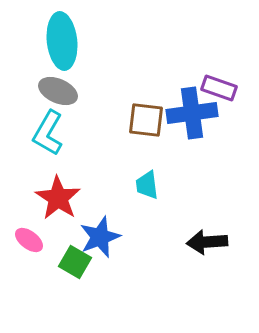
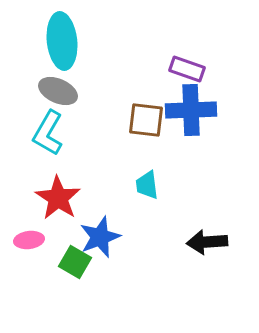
purple rectangle: moved 32 px left, 19 px up
blue cross: moved 1 px left, 3 px up; rotated 6 degrees clockwise
pink ellipse: rotated 44 degrees counterclockwise
